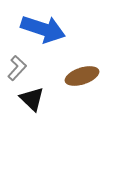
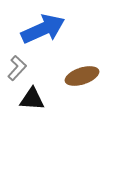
blue arrow: rotated 42 degrees counterclockwise
black triangle: rotated 40 degrees counterclockwise
